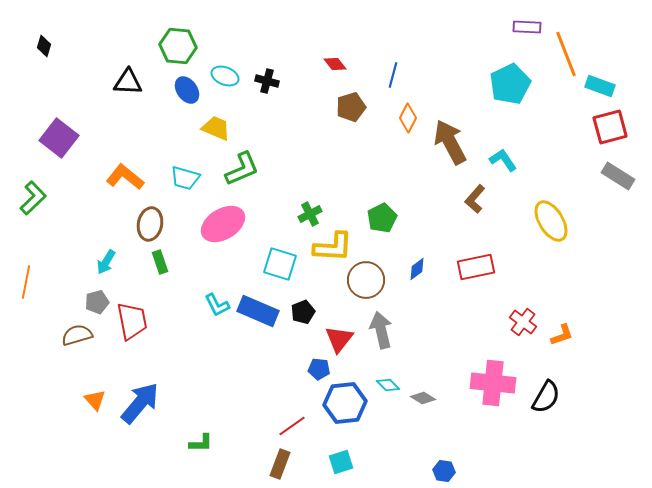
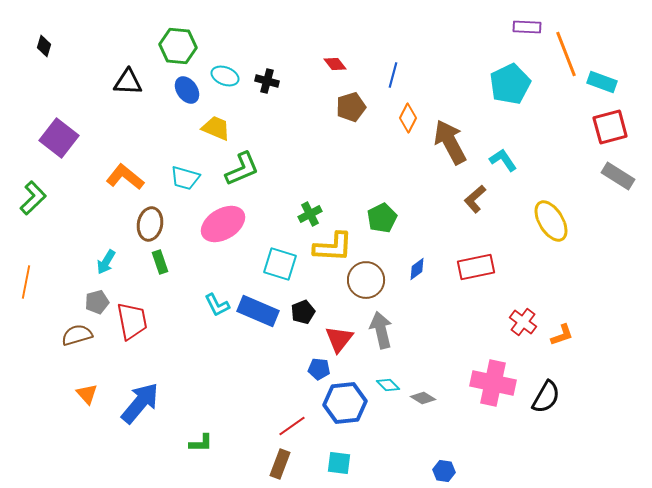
cyan rectangle at (600, 86): moved 2 px right, 4 px up
brown L-shape at (475, 199): rotated 8 degrees clockwise
pink cross at (493, 383): rotated 6 degrees clockwise
orange triangle at (95, 400): moved 8 px left, 6 px up
cyan square at (341, 462): moved 2 px left, 1 px down; rotated 25 degrees clockwise
